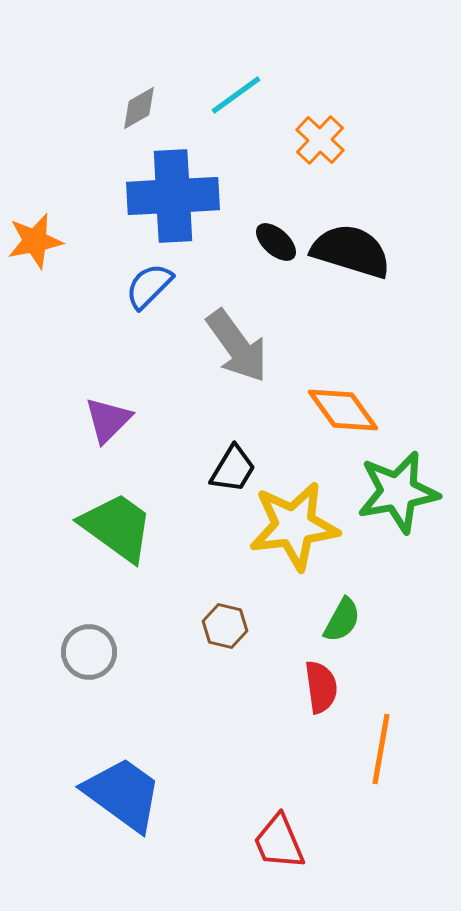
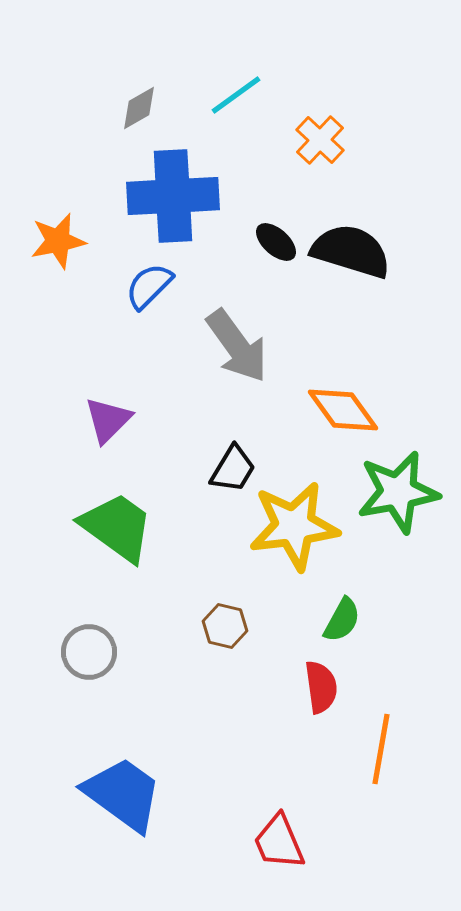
orange star: moved 23 px right
